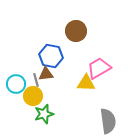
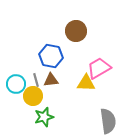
brown triangle: moved 5 px right, 6 px down
green star: moved 3 px down
